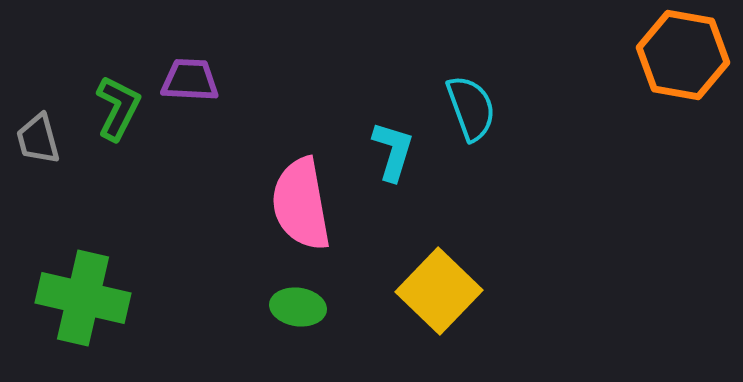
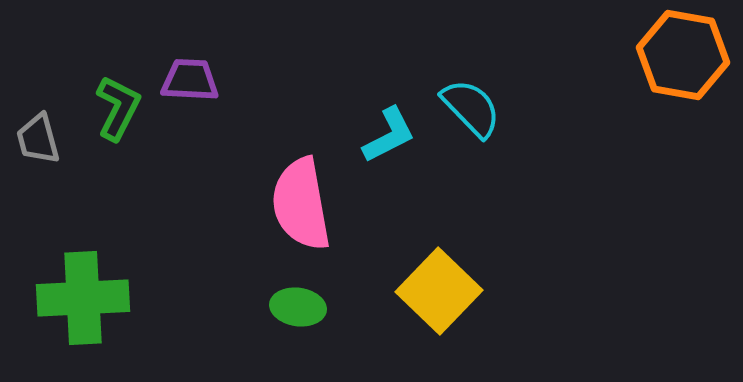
cyan semicircle: rotated 24 degrees counterclockwise
cyan L-shape: moved 4 px left, 16 px up; rotated 46 degrees clockwise
green cross: rotated 16 degrees counterclockwise
